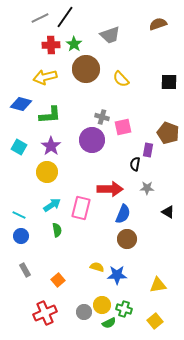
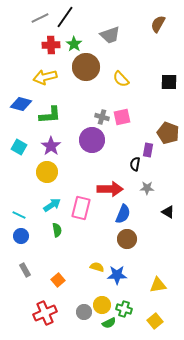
brown semicircle at (158, 24): rotated 42 degrees counterclockwise
brown circle at (86, 69): moved 2 px up
pink square at (123, 127): moved 1 px left, 10 px up
